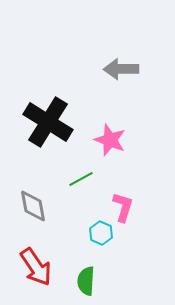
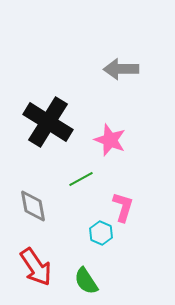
green semicircle: rotated 36 degrees counterclockwise
